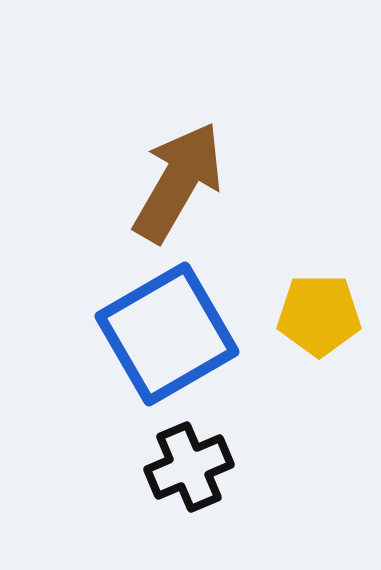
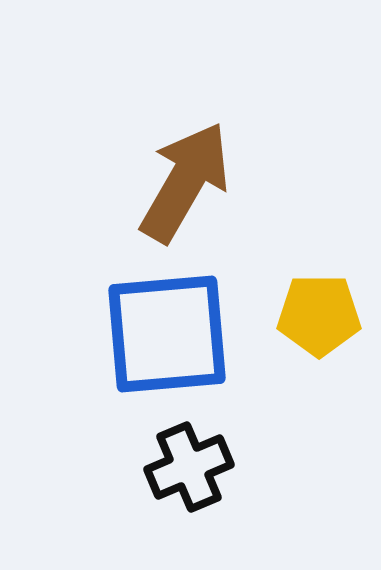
brown arrow: moved 7 px right
blue square: rotated 25 degrees clockwise
